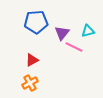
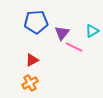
cyan triangle: moved 4 px right; rotated 16 degrees counterclockwise
